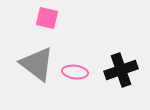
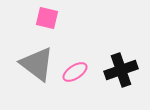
pink ellipse: rotated 40 degrees counterclockwise
